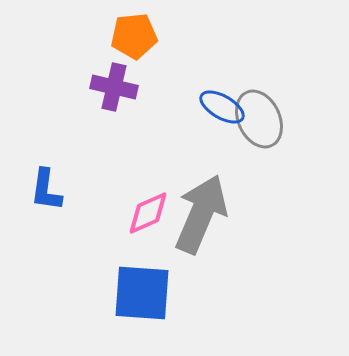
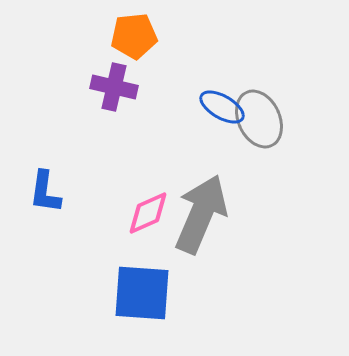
blue L-shape: moved 1 px left, 2 px down
